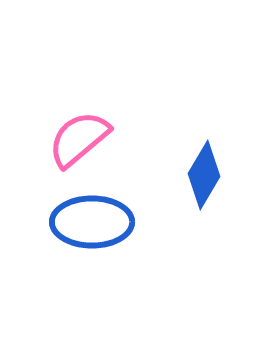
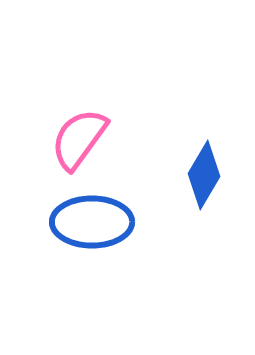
pink semicircle: rotated 14 degrees counterclockwise
